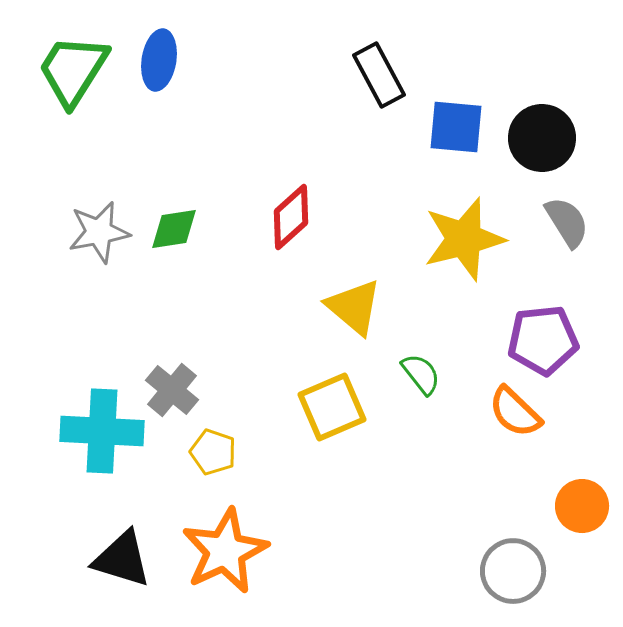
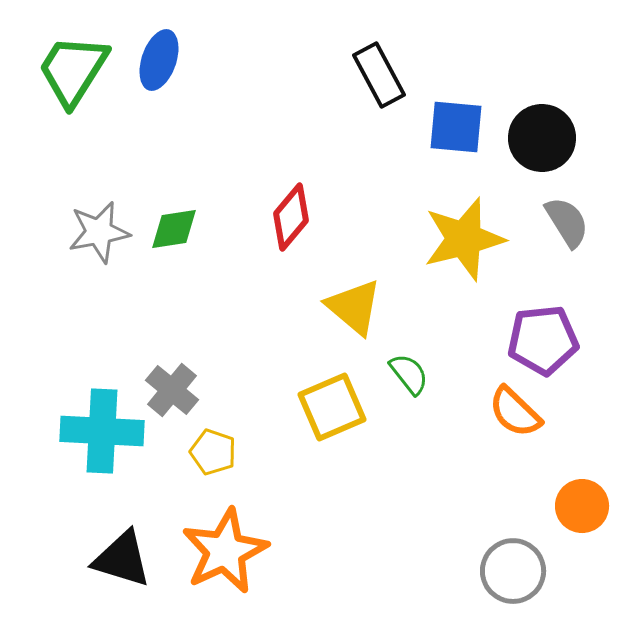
blue ellipse: rotated 10 degrees clockwise
red diamond: rotated 8 degrees counterclockwise
green semicircle: moved 12 px left
